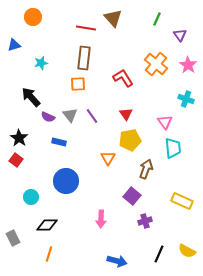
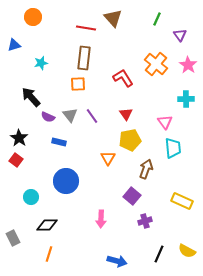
cyan cross: rotated 21 degrees counterclockwise
